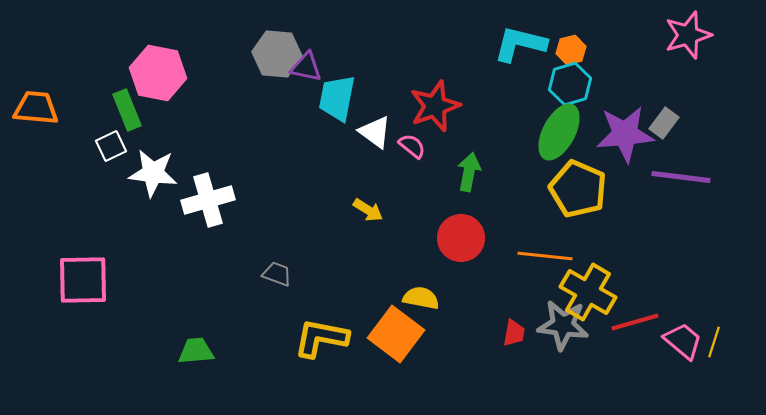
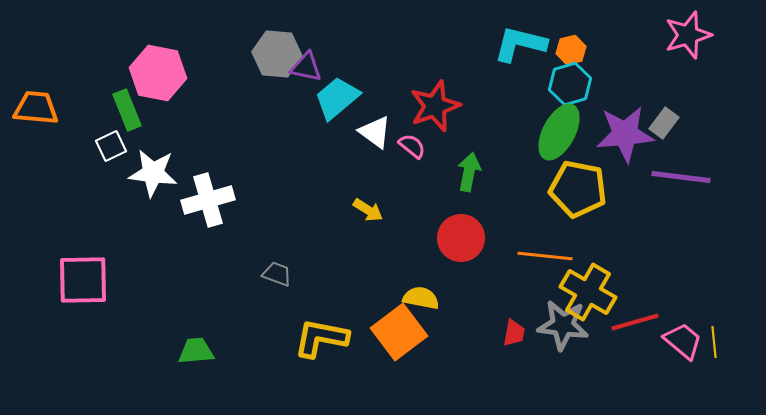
cyan trapezoid: rotated 39 degrees clockwise
yellow pentagon: rotated 12 degrees counterclockwise
orange square: moved 3 px right, 2 px up; rotated 16 degrees clockwise
yellow line: rotated 24 degrees counterclockwise
